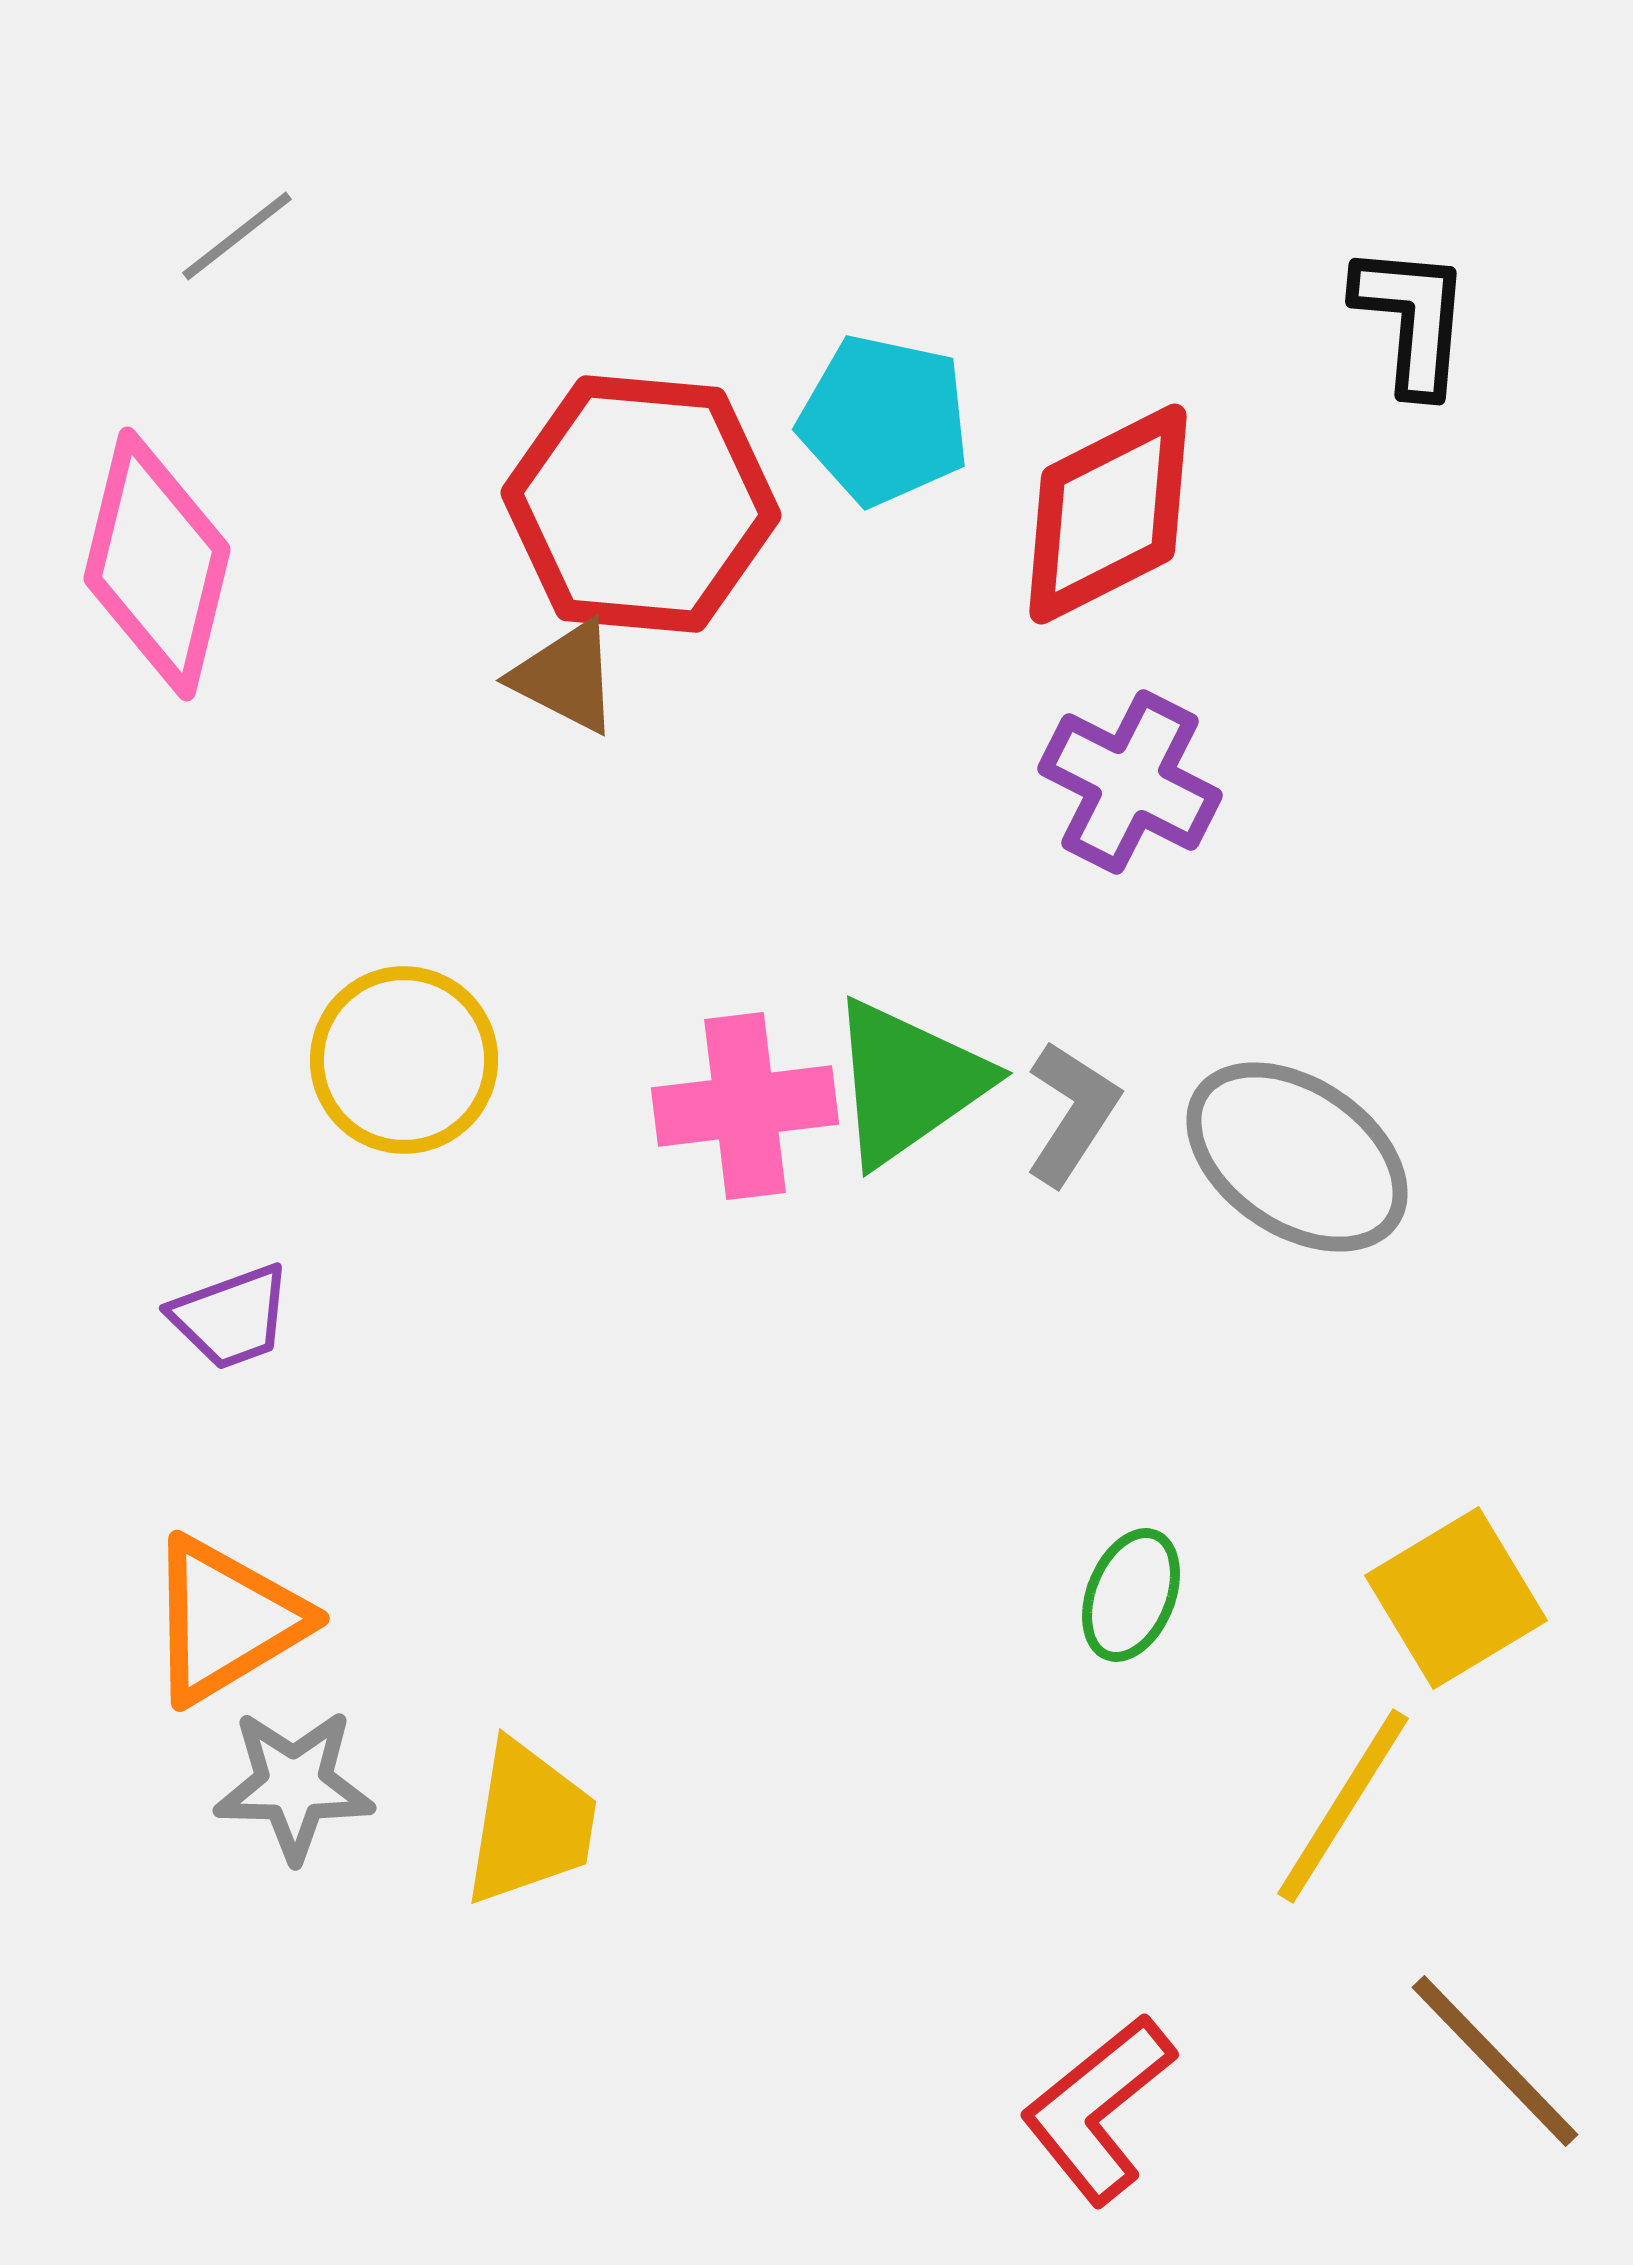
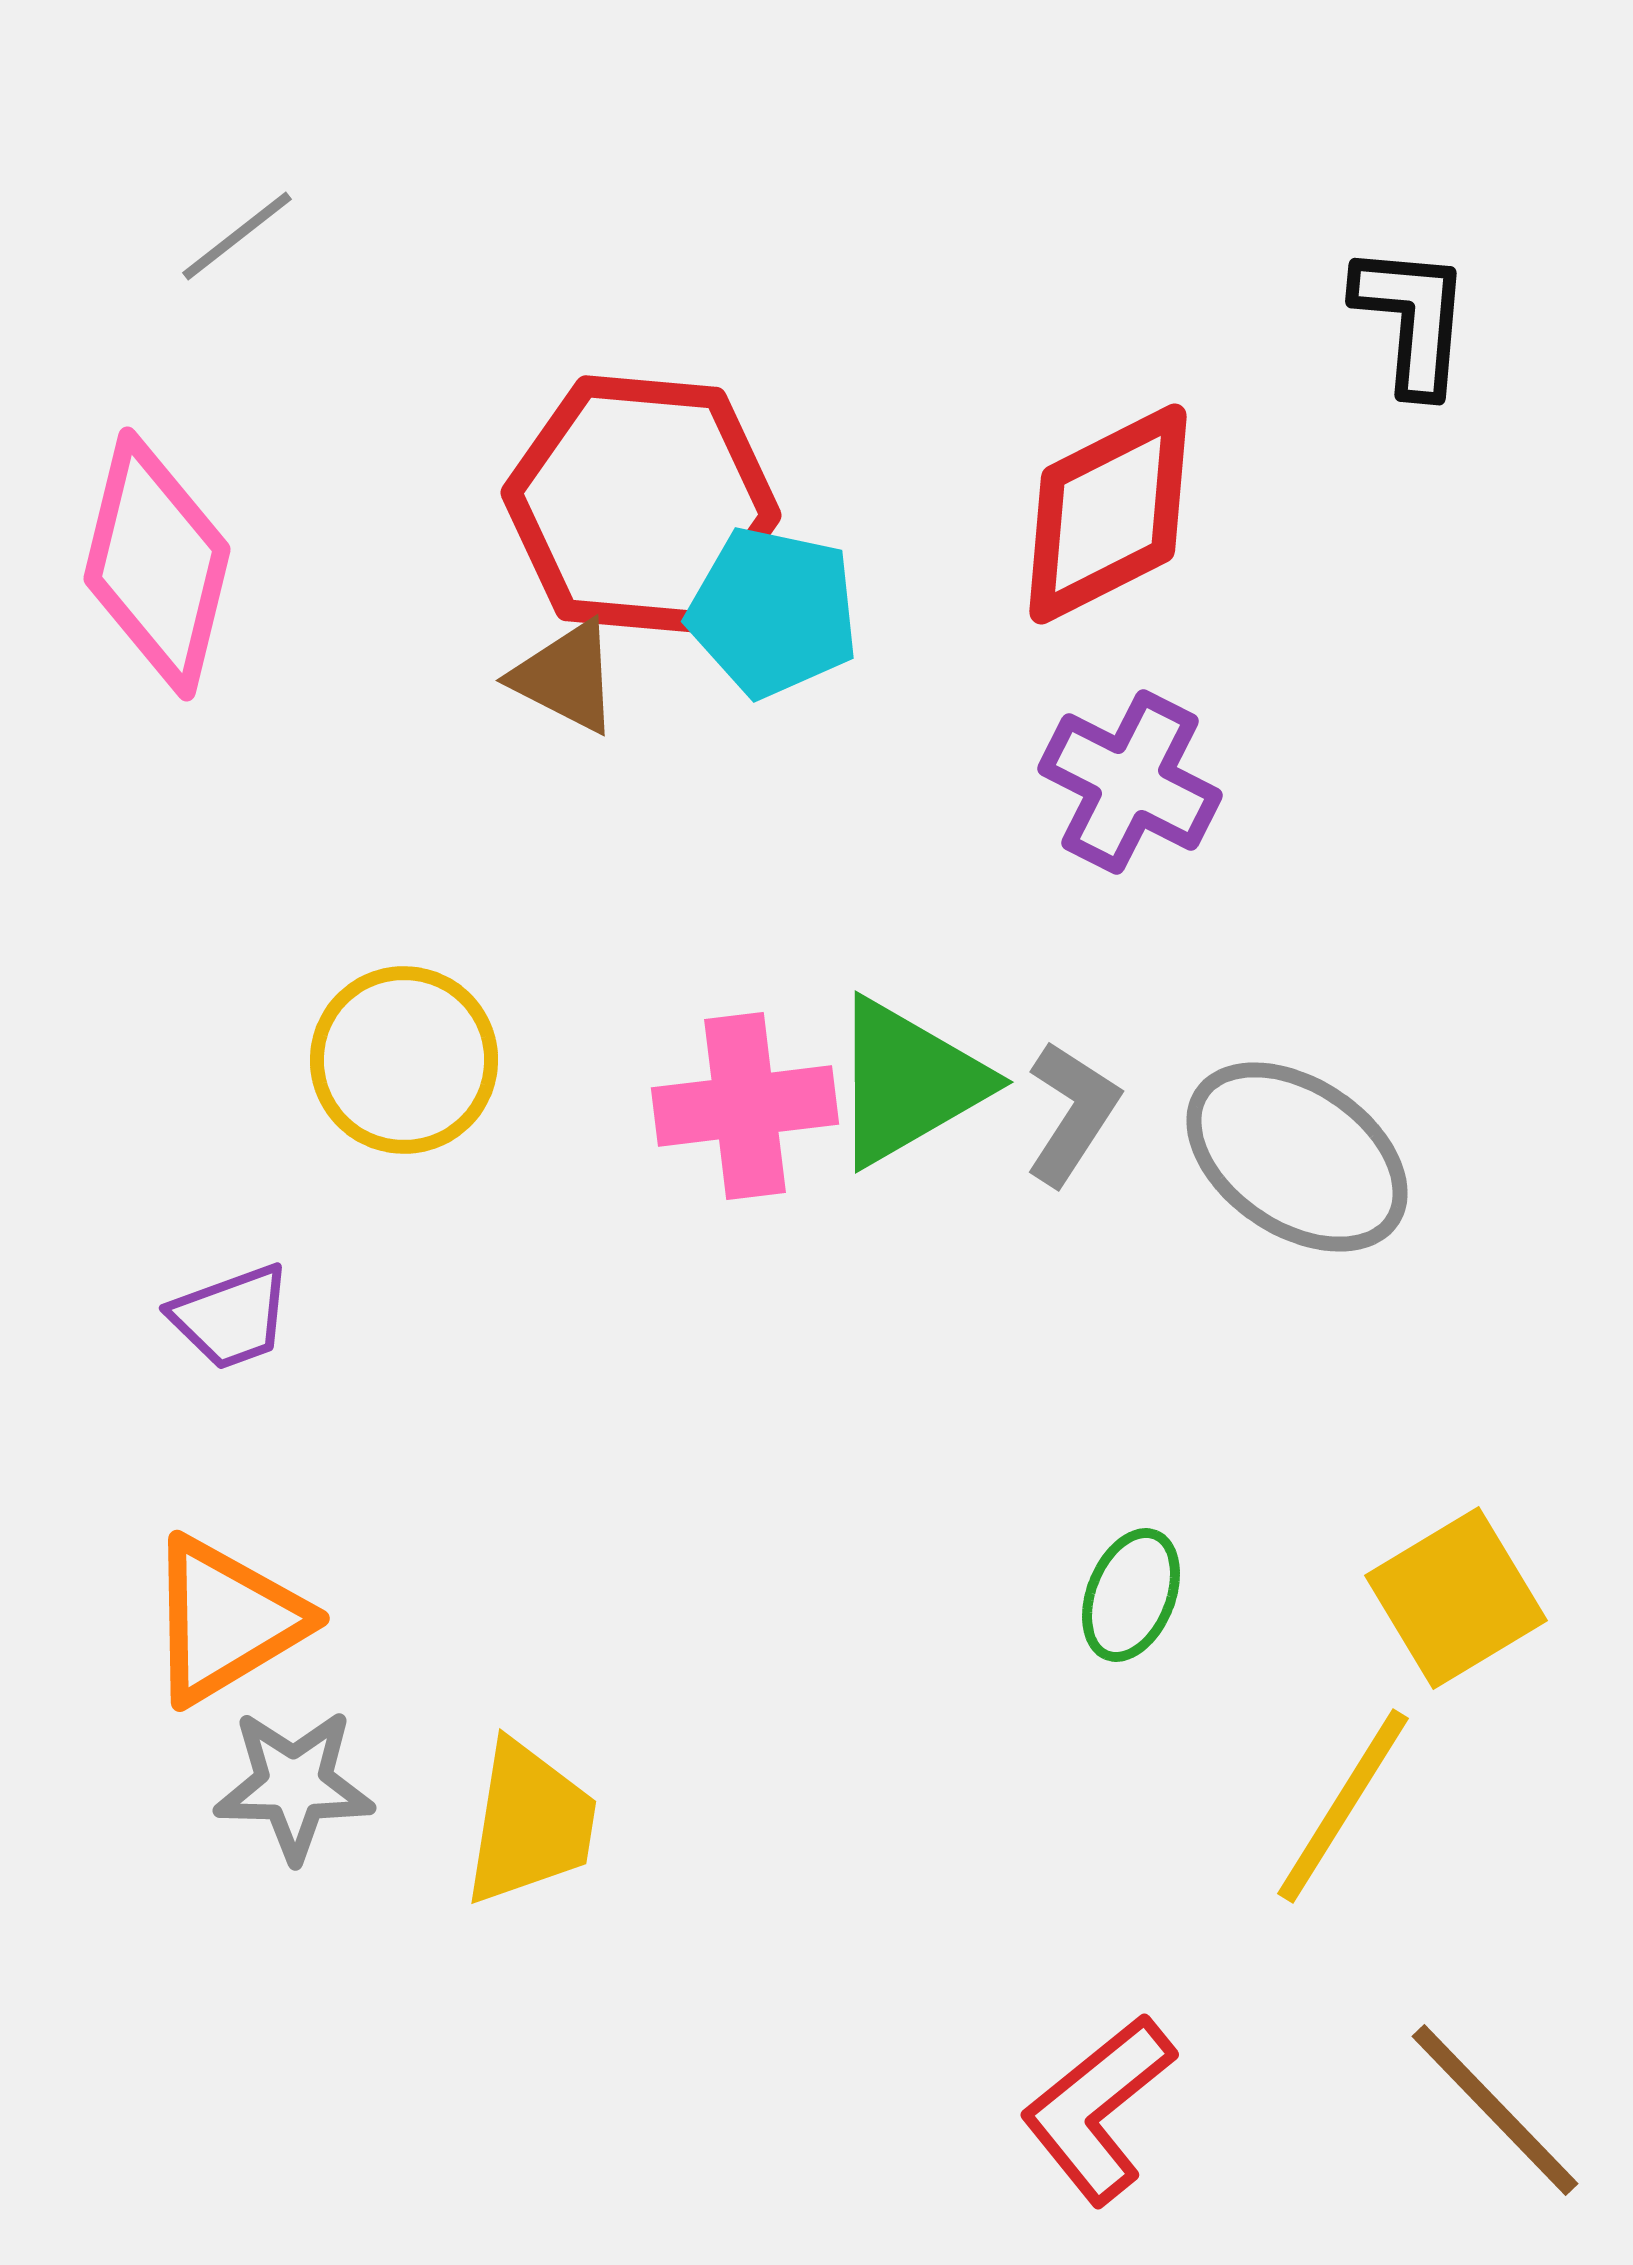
cyan pentagon: moved 111 px left, 192 px down
green triangle: rotated 5 degrees clockwise
brown line: moved 49 px down
